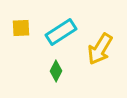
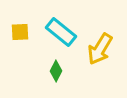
yellow square: moved 1 px left, 4 px down
cyan rectangle: rotated 72 degrees clockwise
